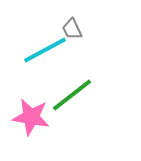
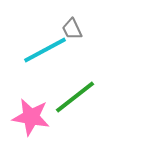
green line: moved 3 px right, 2 px down
